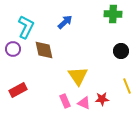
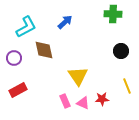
cyan L-shape: rotated 35 degrees clockwise
purple circle: moved 1 px right, 9 px down
pink triangle: moved 1 px left
